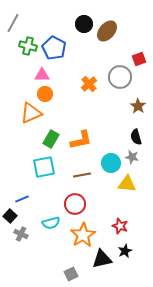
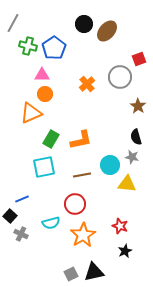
blue pentagon: rotated 10 degrees clockwise
orange cross: moved 2 px left
cyan circle: moved 1 px left, 2 px down
black triangle: moved 8 px left, 13 px down
